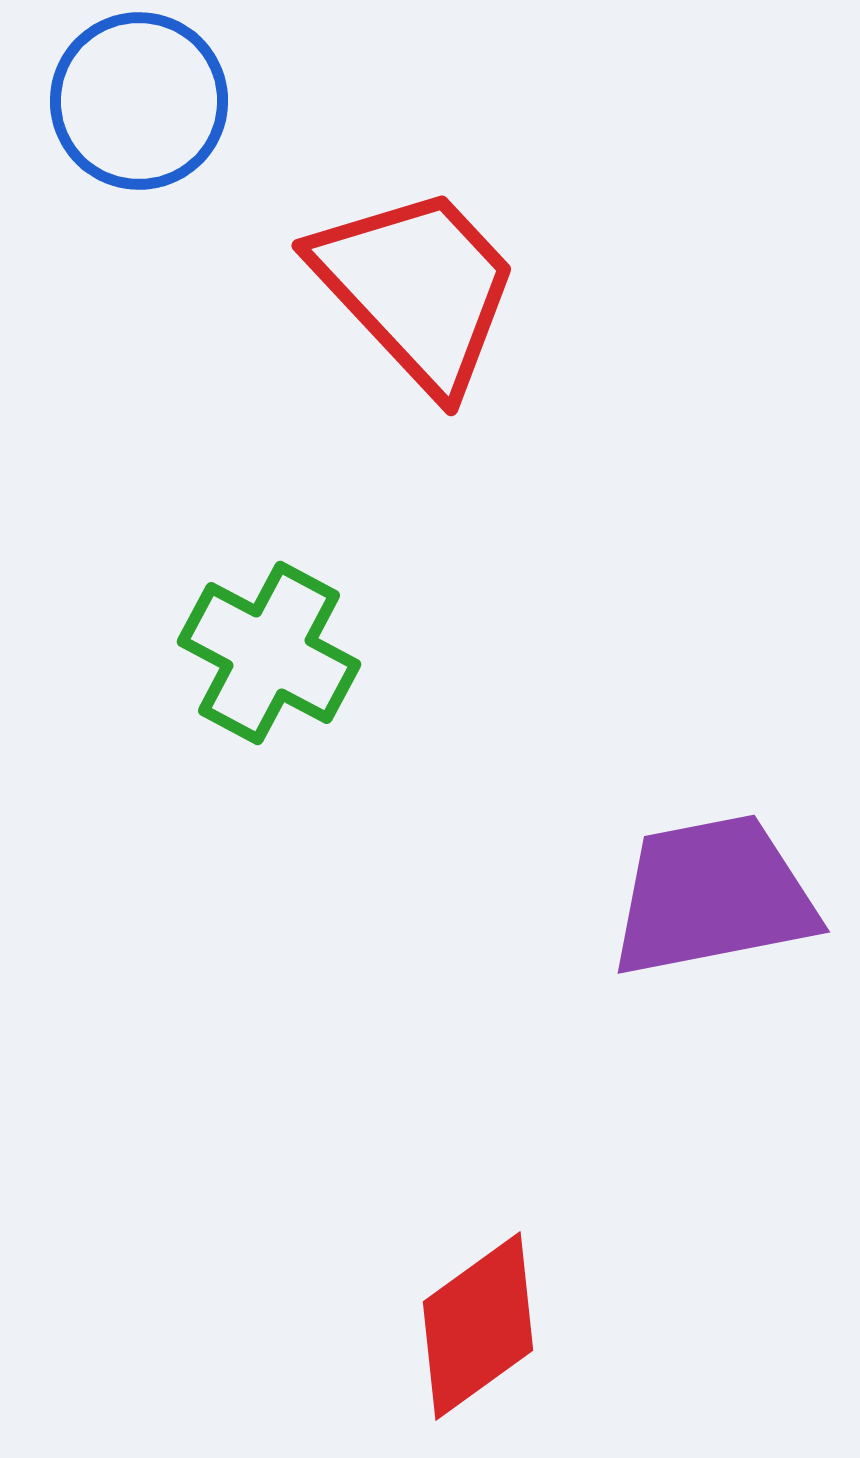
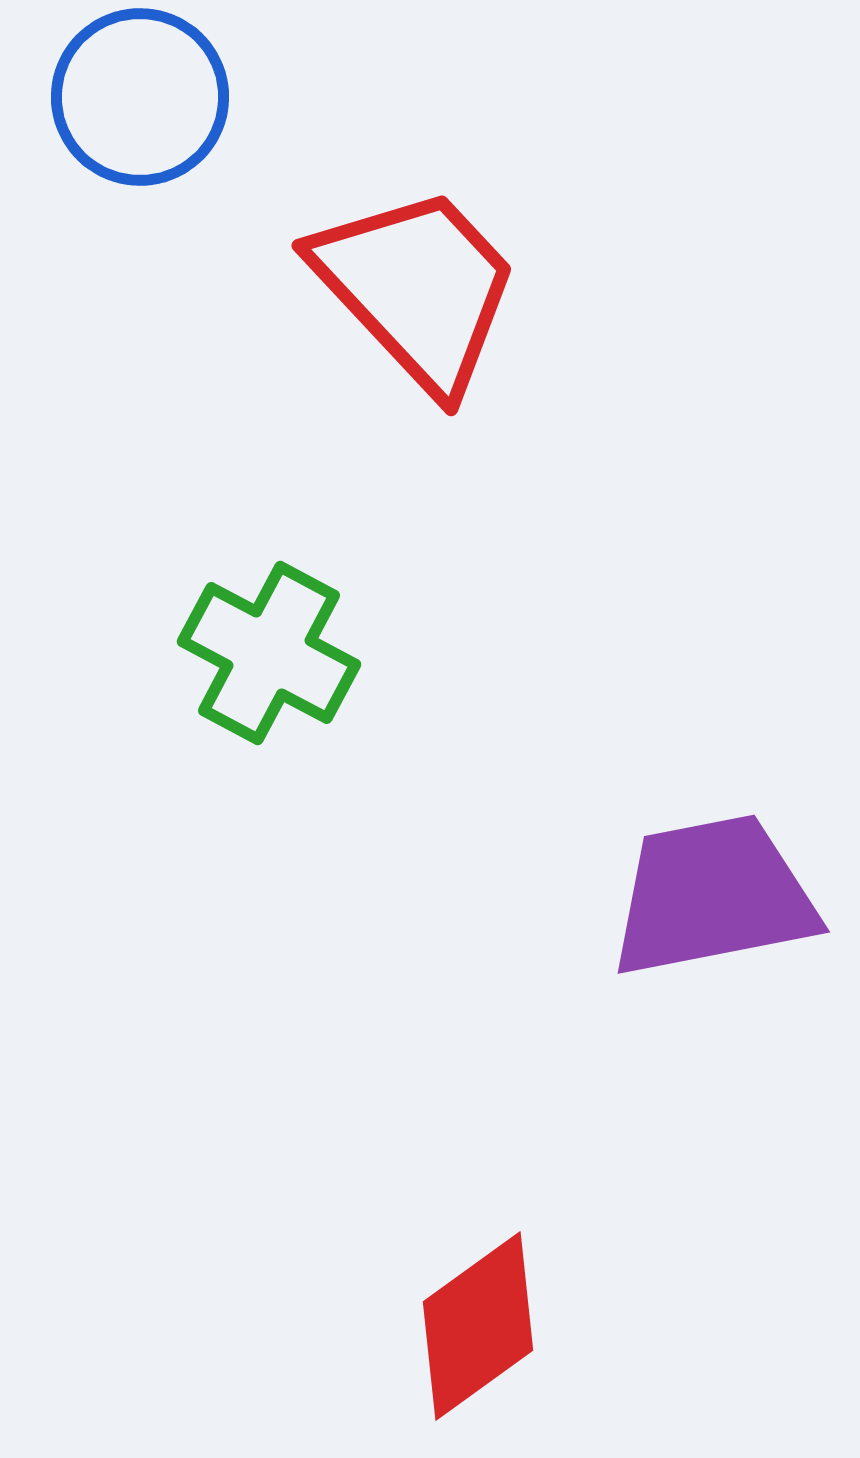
blue circle: moved 1 px right, 4 px up
